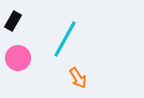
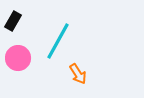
cyan line: moved 7 px left, 2 px down
orange arrow: moved 4 px up
